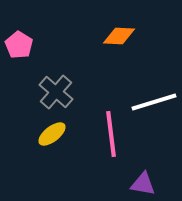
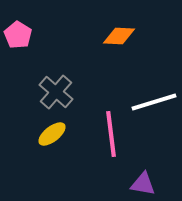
pink pentagon: moved 1 px left, 10 px up
